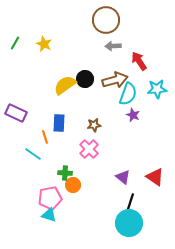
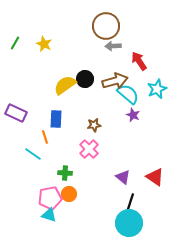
brown circle: moved 6 px down
brown arrow: moved 1 px down
cyan star: rotated 18 degrees counterclockwise
cyan semicircle: rotated 70 degrees counterclockwise
blue rectangle: moved 3 px left, 4 px up
orange circle: moved 4 px left, 9 px down
